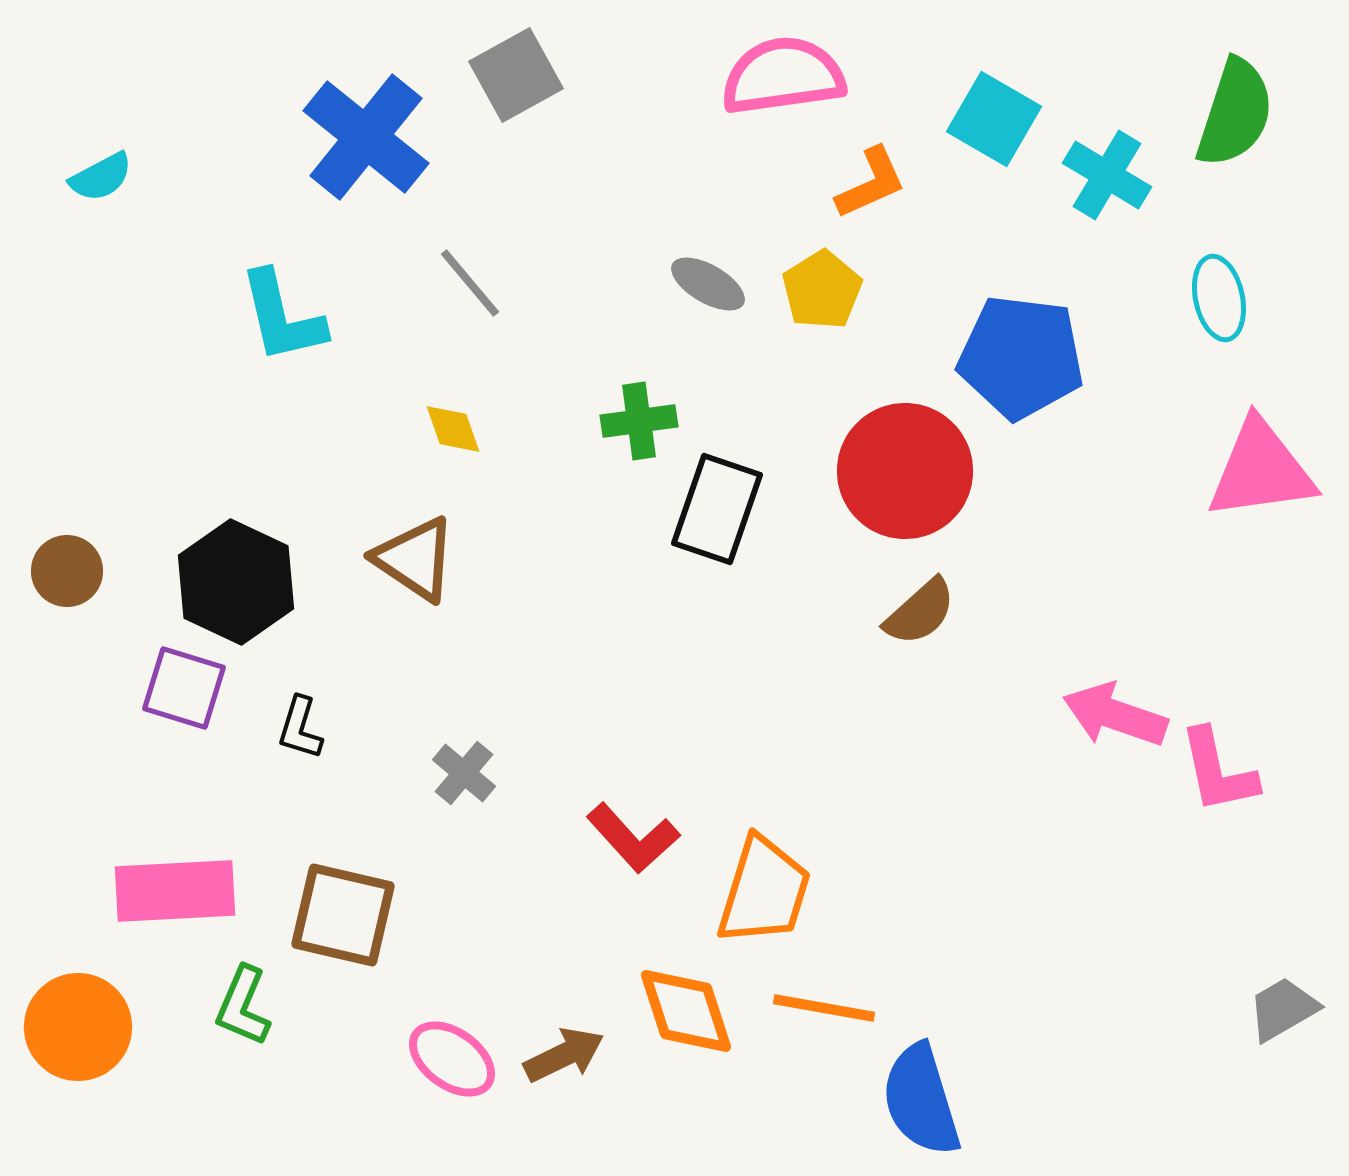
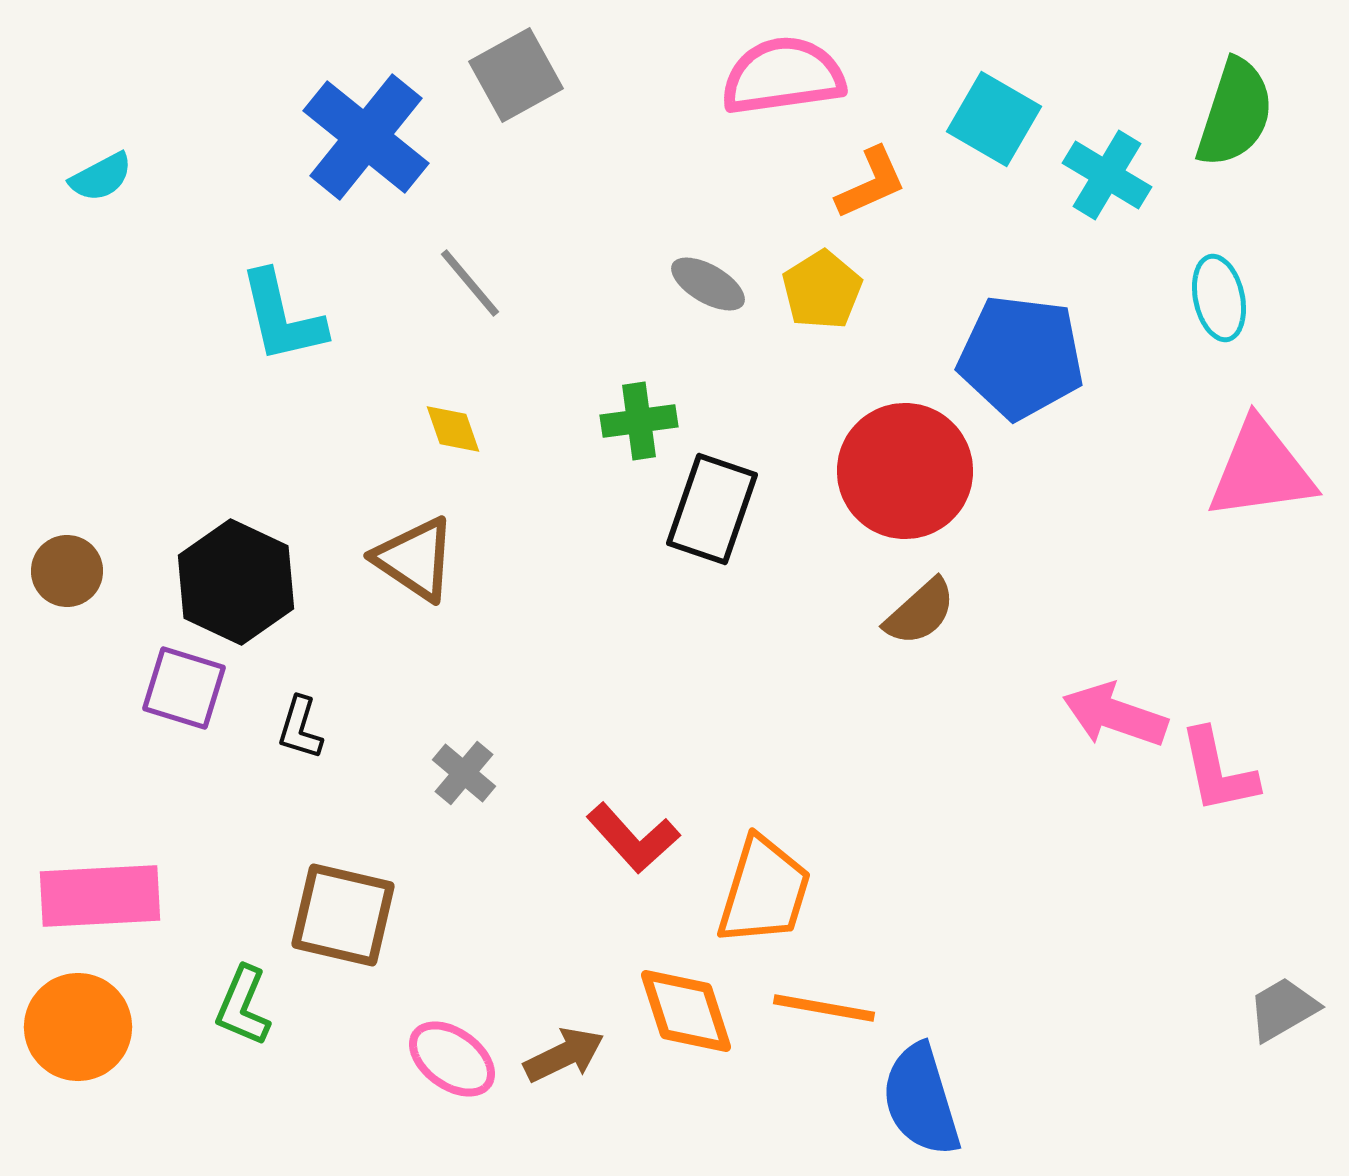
black rectangle: moved 5 px left
pink rectangle: moved 75 px left, 5 px down
